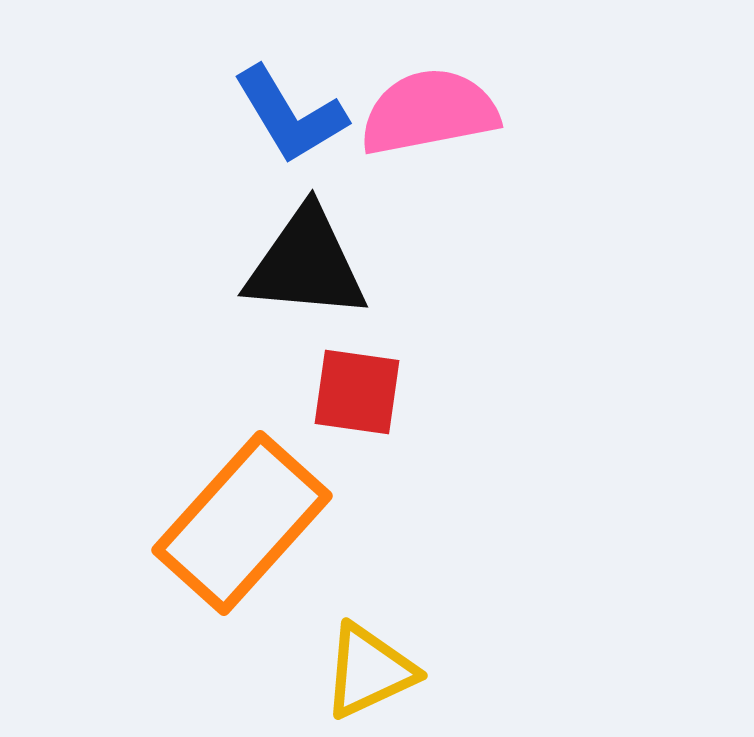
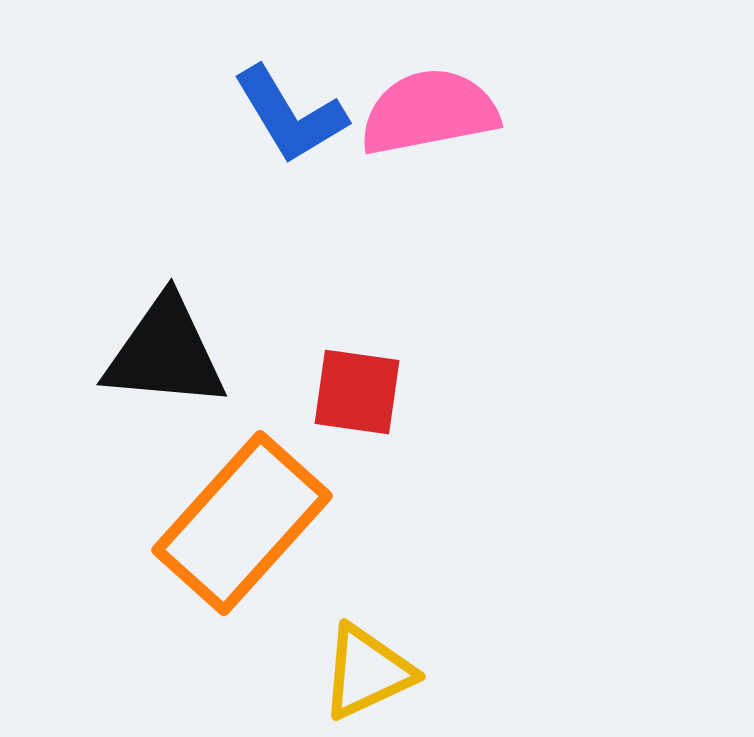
black triangle: moved 141 px left, 89 px down
yellow triangle: moved 2 px left, 1 px down
